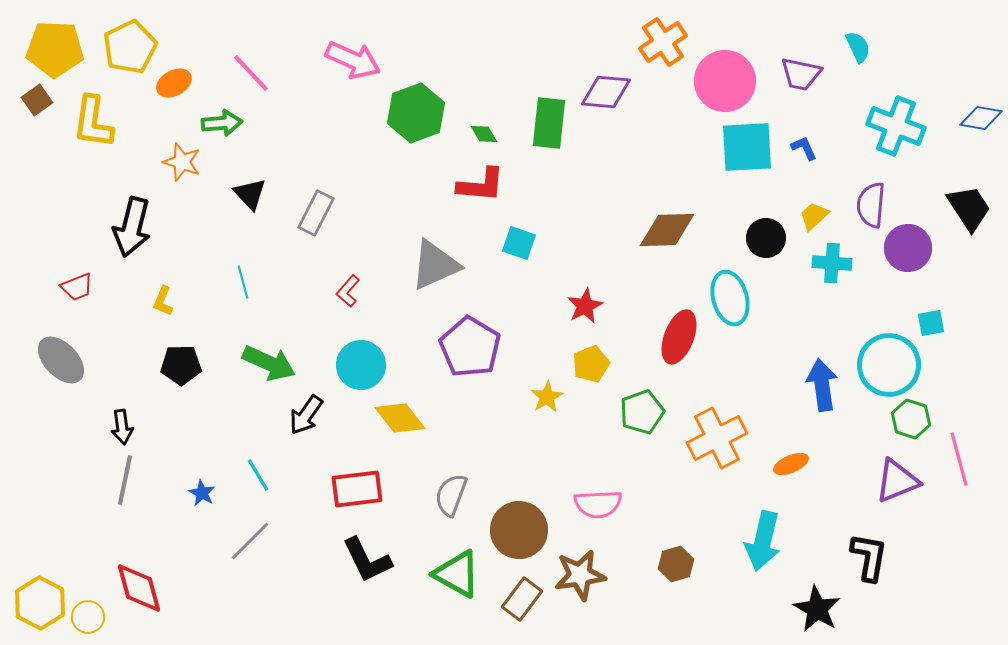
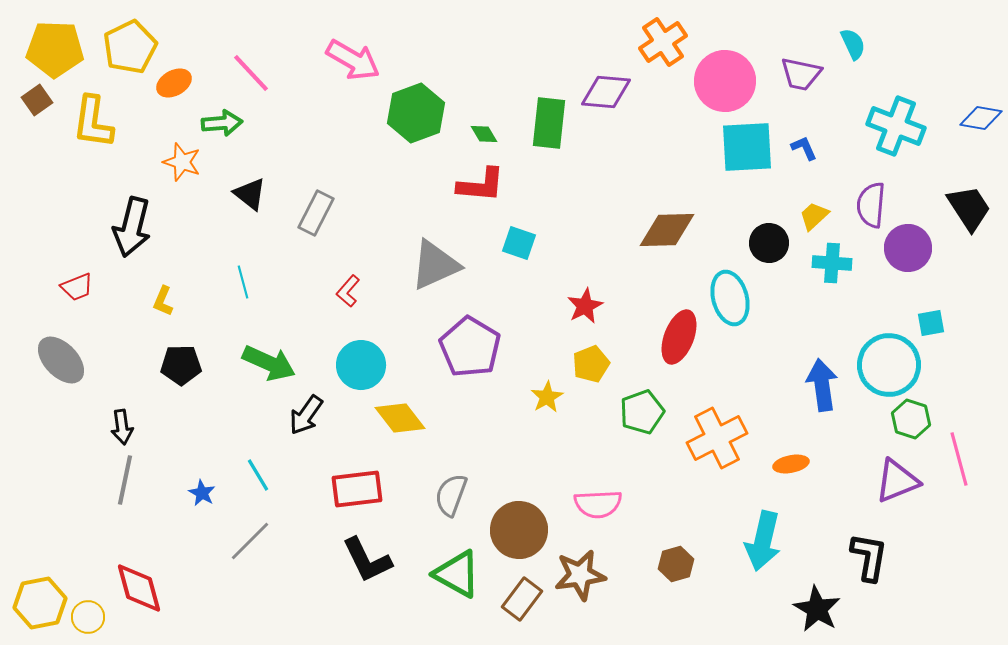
cyan semicircle at (858, 47): moved 5 px left, 3 px up
pink arrow at (353, 60): rotated 6 degrees clockwise
black triangle at (250, 194): rotated 9 degrees counterclockwise
black circle at (766, 238): moved 3 px right, 5 px down
orange ellipse at (791, 464): rotated 12 degrees clockwise
yellow hexagon at (40, 603): rotated 21 degrees clockwise
